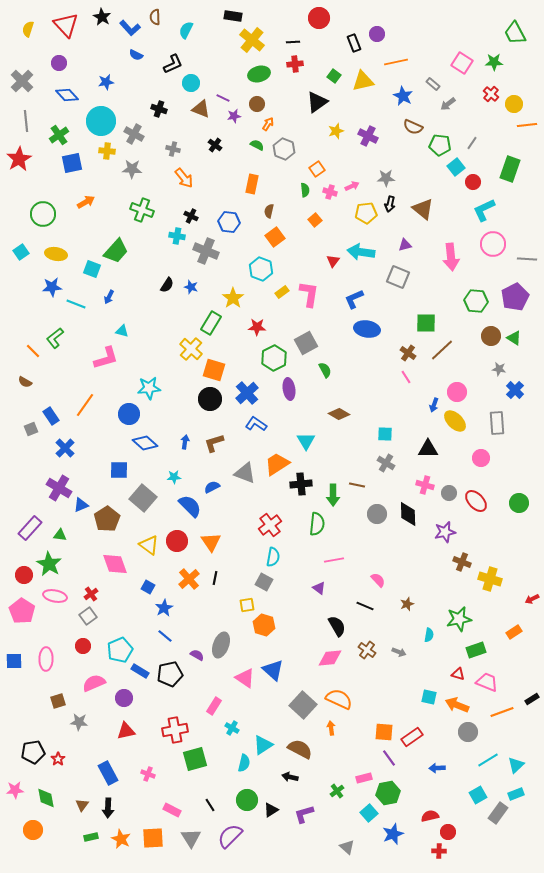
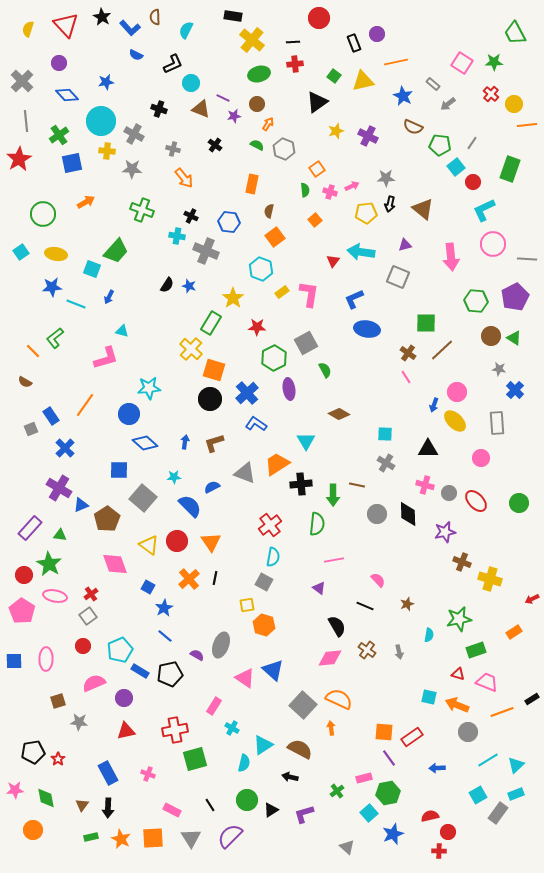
blue star at (191, 287): moved 2 px left, 1 px up
gray arrow at (399, 652): rotated 56 degrees clockwise
